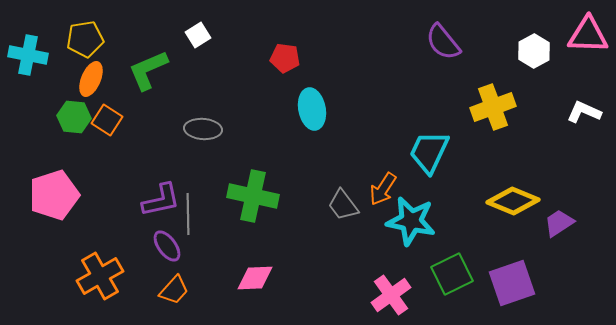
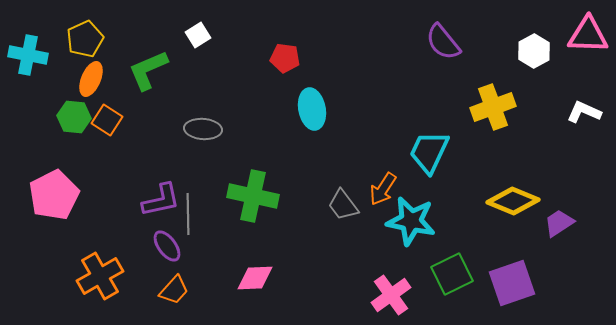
yellow pentagon: rotated 15 degrees counterclockwise
pink pentagon: rotated 9 degrees counterclockwise
